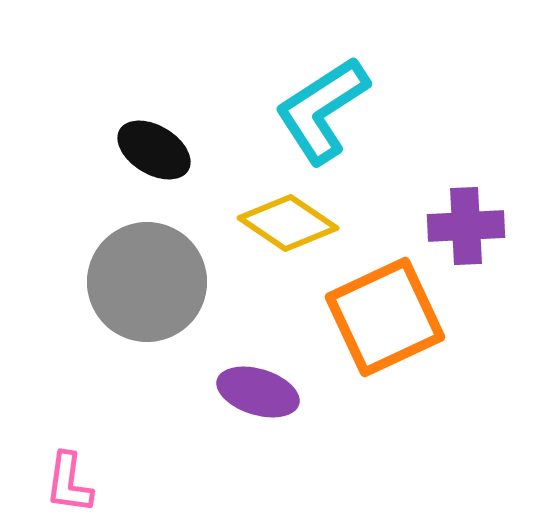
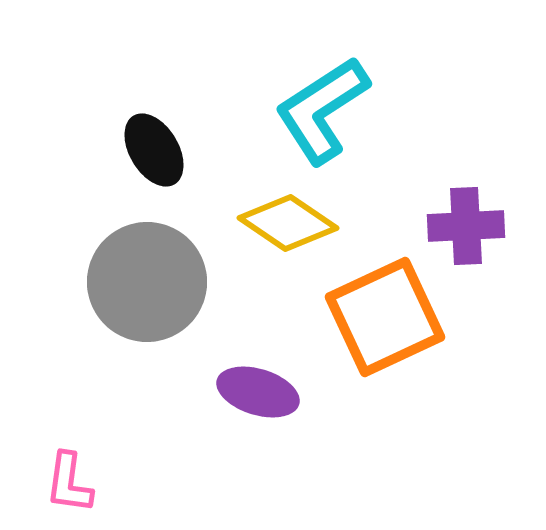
black ellipse: rotated 28 degrees clockwise
